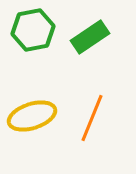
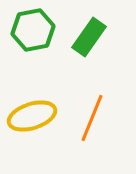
green rectangle: moved 1 px left; rotated 21 degrees counterclockwise
